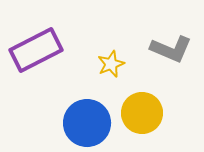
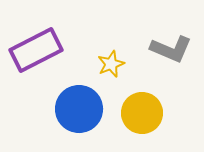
blue circle: moved 8 px left, 14 px up
